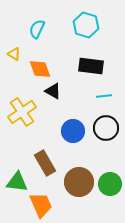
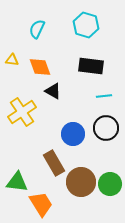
yellow triangle: moved 2 px left, 6 px down; rotated 24 degrees counterclockwise
orange diamond: moved 2 px up
blue circle: moved 3 px down
brown rectangle: moved 9 px right
brown circle: moved 2 px right
orange trapezoid: moved 1 px up; rotated 8 degrees counterclockwise
